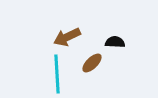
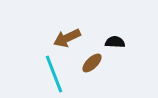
brown arrow: moved 1 px down
cyan line: moved 3 px left; rotated 18 degrees counterclockwise
